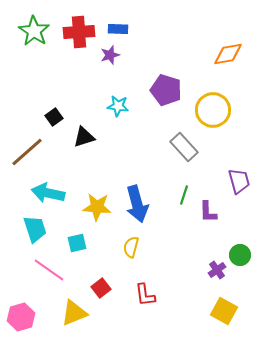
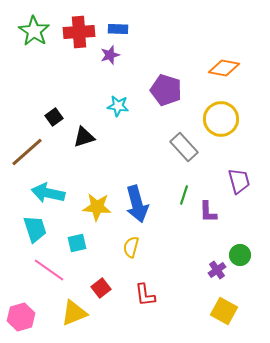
orange diamond: moved 4 px left, 14 px down; rotated 20 degrees clockwise
yellow circle: moved 8 px right, 9 px down
